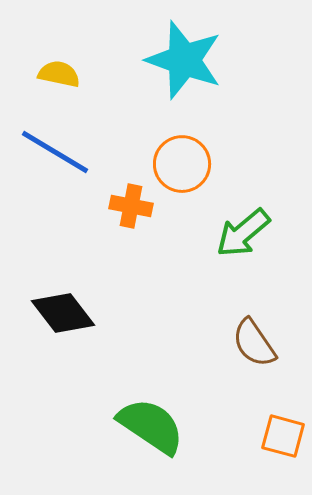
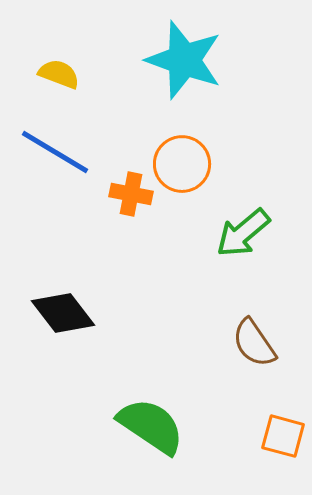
yellow semicircle: rotated 9 degrees clockwise
orange cross: moved 12 px up
